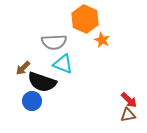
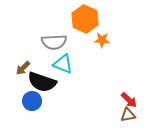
orange star: rotated 21 degrees counterclockwise
